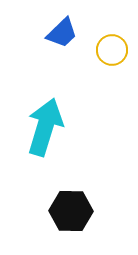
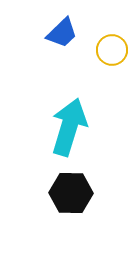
cyan arrow: moved 24 px right
black hexagon: moved 18 px up
